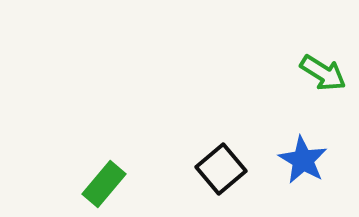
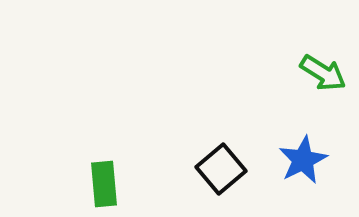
blue star: rotated 15 degrees clockwise
green rectangle: rotated 45 degrees counterclockwise
